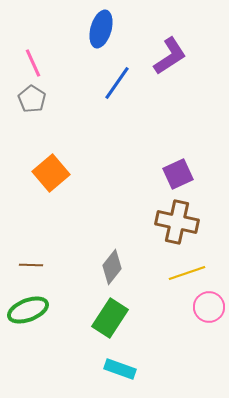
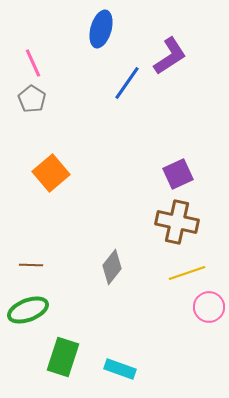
blue line: moved 10 px right
green rectangle: moved 47 px left, 39 px down; rotated 15 degrees counterclockwise
